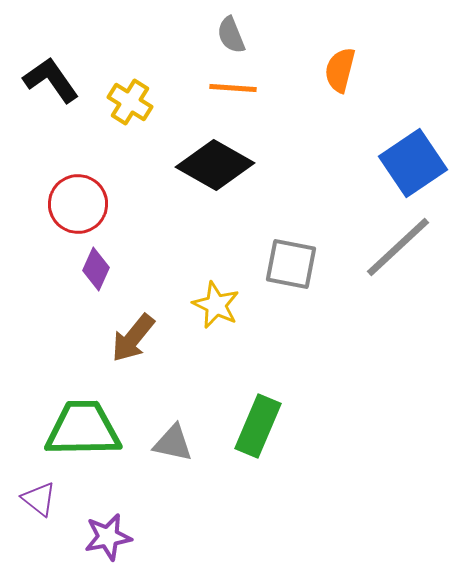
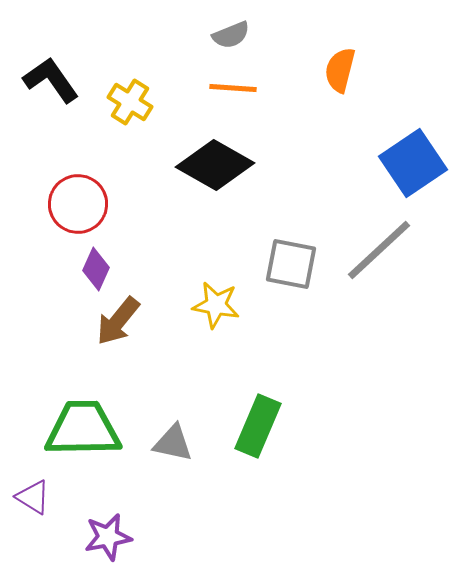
gray semicircle: rotated 90 degrees counterclockwise
gray line: moved 19 px left, 3 px down
yellow star: rotated 15 degrees counterclockwise
brown arrow: moved 15 px left, 17 px up
purple triangle: moved 6 px left, 2 px up; rotated 6 degrees counterclockwise
